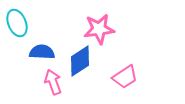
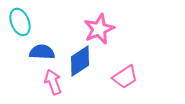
cyan ellipse: moved 3 px right, 1 px up
pink star: rotated 16 degrees counterclockwise
